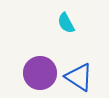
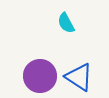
purple circle: moved 3 px down
